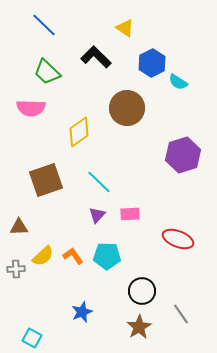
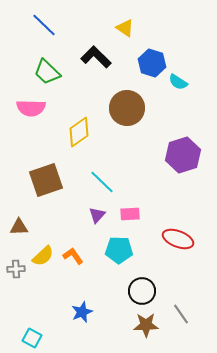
blue hexagon: rotated 16 degrees counterclockwise
cyan line: moved 3 px right
cyan pentagon: moved 12 px right, 6 px up
brown star: moved 7 px right, 2 px up; rotated 30 degrees clockwise
